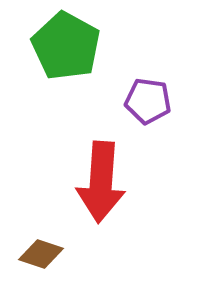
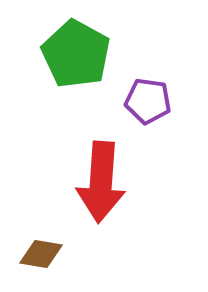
green pentagon: moved 10 px right, 8 px down
brown diamond: rotated 9 degrees counterclockwise
